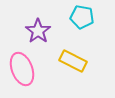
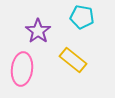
yellow rectangle: moved 1 px up; rotated 12 degrees clockwise
pink ellipse: rotated 28 degrees clockwise
